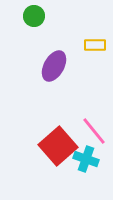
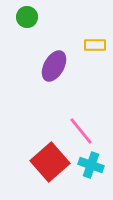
green circle: moved 7 px left, 1 px down
pink line: moved 13 px left
red square: moved 8 px left, 16 px down
cyan cross: moved 5 px right, 6 px down
